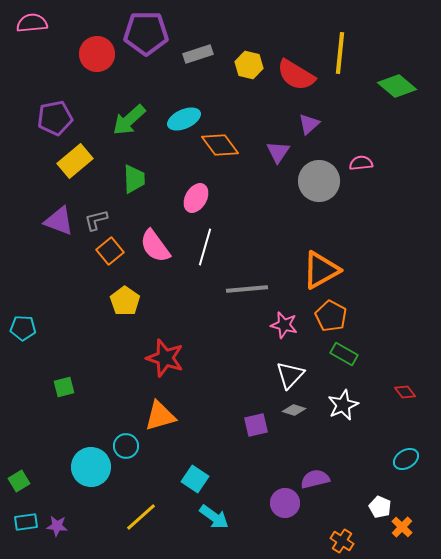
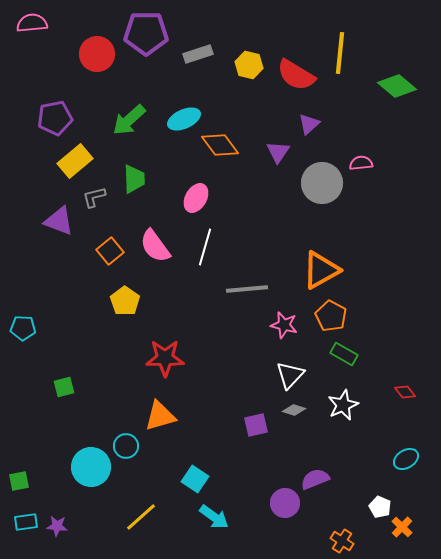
gray circle at (319, 181): moved 3 px right, 2 px down
gray L-shape at (96, 220): moved 2 px left, 23 px up
red star at (165, 358): rotated 18 degrees counterclockwise
purple semicircle at (315, 479): rotated 8 degrees counterclockwise
green square at (19, 481): rotated 20 degrees clockwise
